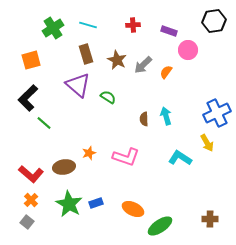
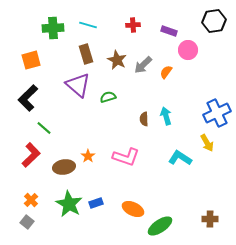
green cross: rotated 30 degrees clockwise
green semicircle: rotated 49 degrees counterclockwise
green line: moved 5 px down
orange star: moved 1 px left, 3 px down; rotated 16 degrees counterclockwise
red L-shape: moved 19 px up; rotated 85 degrees counterclockwise
